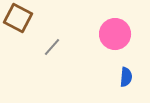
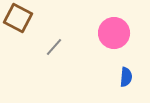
pink circle: moved 1 px left, 1 px up
gray line: moved 2 px right
